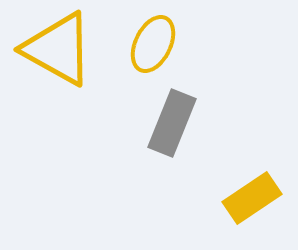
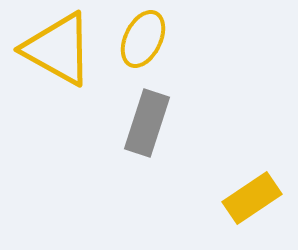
yellow ellipse: moved 10 px left, 5 px up
gray rectangle: moved 25 px left; rotated 4 degrees counterclockwise
